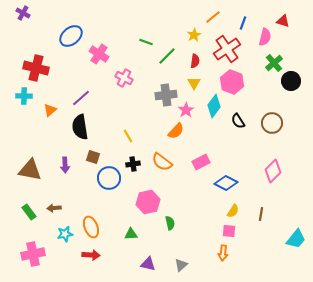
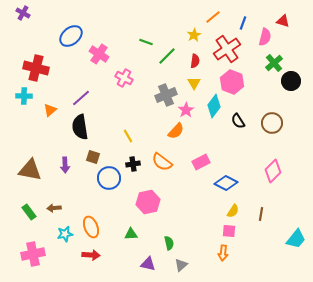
gray cross at (166, 95): rotated 15 degrees counterclockwise
green semicircle at (170, 223): moved 1 px left, 20 px down
